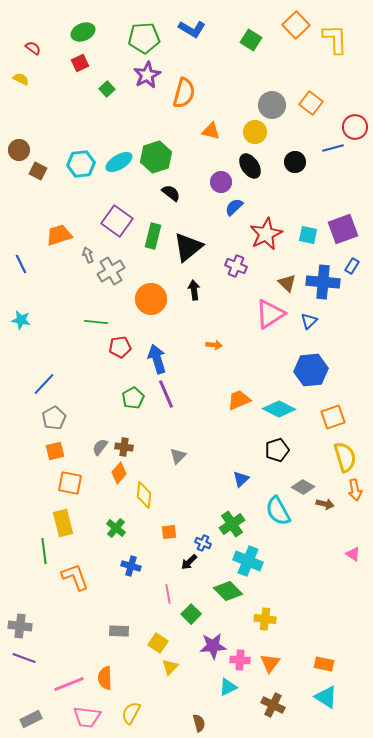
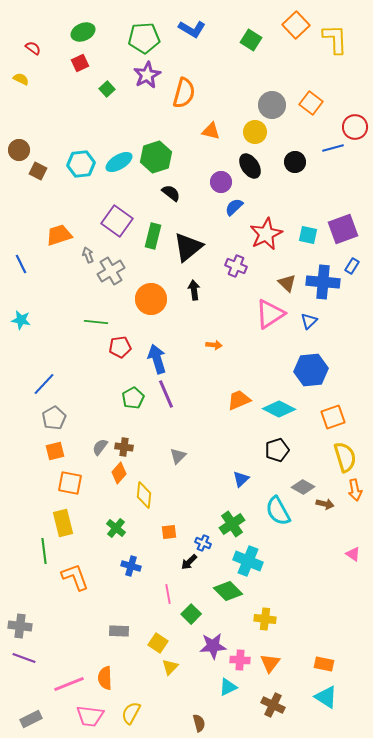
pink trapezoid at (87, 717): moved 3 px right, 1 px up
